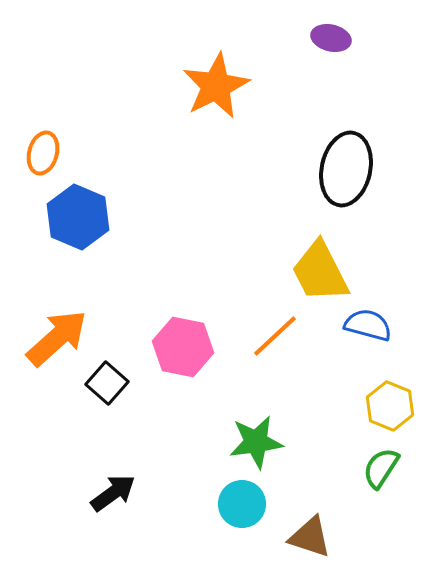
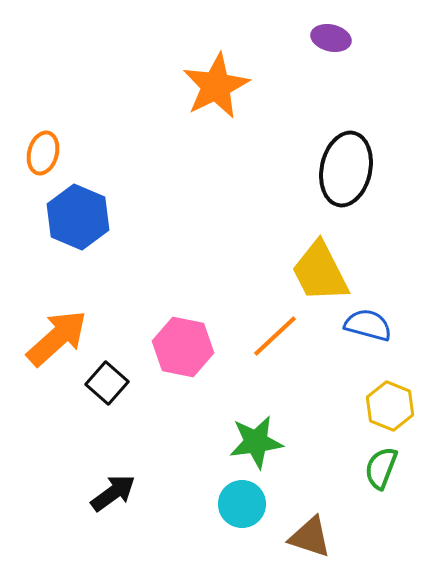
green semicircle: rotated 12 degrees counterclockwise
